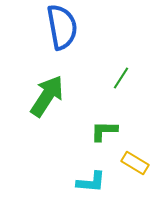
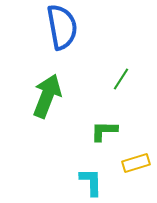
green line: moved 1 px down
green arrow: rotated 12 degrees counterclockwise
yellow rectangle: moved 1 px right; rotated 48 degrees counterclockwise
cyan L-shape: rotated 96 degrees counterclockwise
